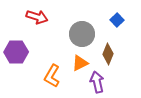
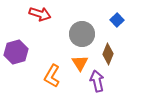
red arrow: moved 3 px right, 3 px up
purple hexagon: rotated 15 degrees counterclockwise
orange triangle: rotated 36 degrees counterclockwise
purple arrow: moved 1 px up
